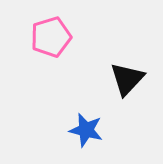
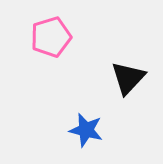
black triangle: moved 1 px right, 1 px up
